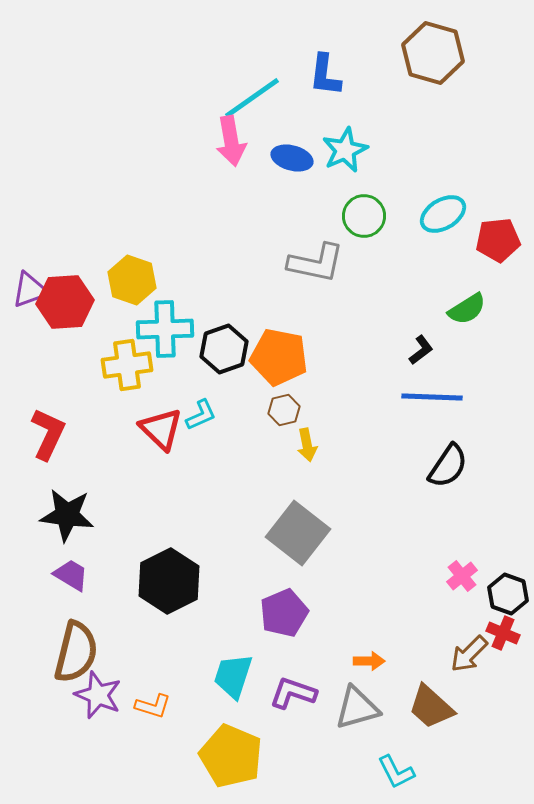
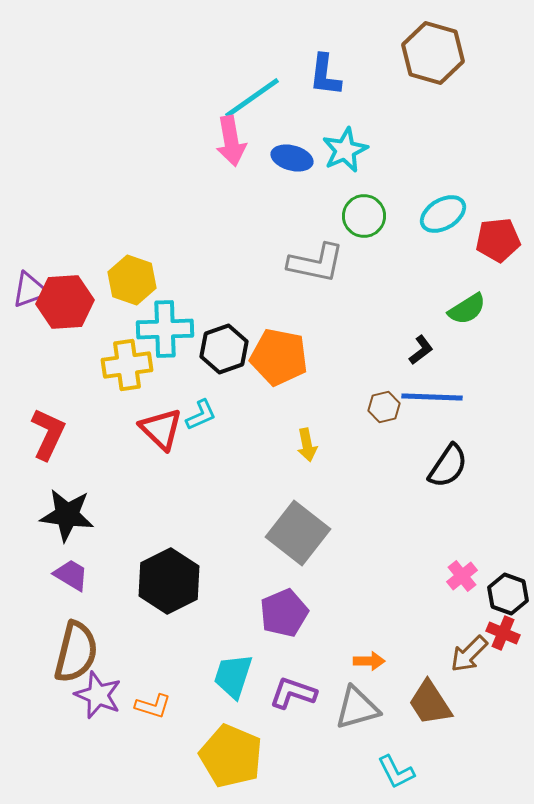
brown hexagon at (284, 410): moved 100 px right, 3 px up
brown trapezoid at (431, 707): moved 1 px left, 4 px up; rotated 15 degrees clockwise
